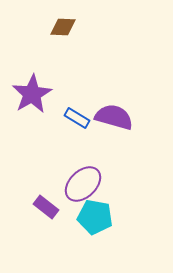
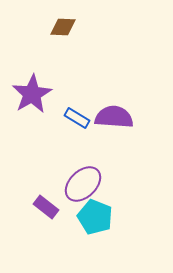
purple semicircle: rotated 12 degrees counterclockwise
cyan pentagon: rotated 12 degrees clockwise
